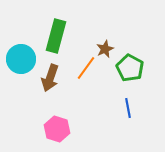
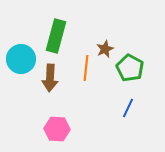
orange line: rotated 30 degrees counterclockwise
brown arrow: rotated 16 degrees counterclockwise
blue line: rotated 36 degrees clockwise
pink hexagon: rotated 15 degrees counterclockwise
